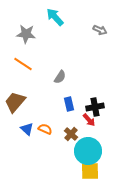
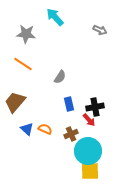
brown cross: rotated 24 degrees clockwise
